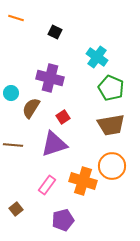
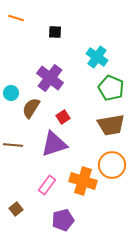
black square: rotated 24 degrees counterclockwise
purple cross: rotated 24 degrees clockwise
orange circle: moved 1 px up
